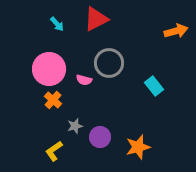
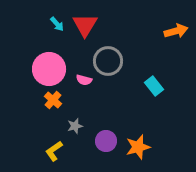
red triangle: moved 11 px left, 6 px down; rotated 32 degrees counterclockwise
gray circle: moved 1 px left, 2 px up
purple circle: moved 6 px right, 4 px down
